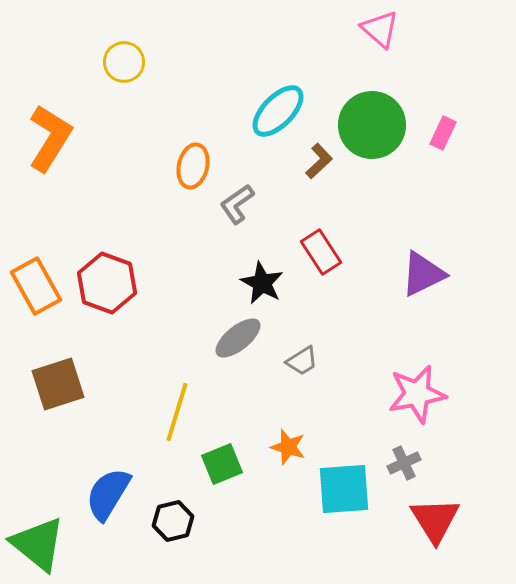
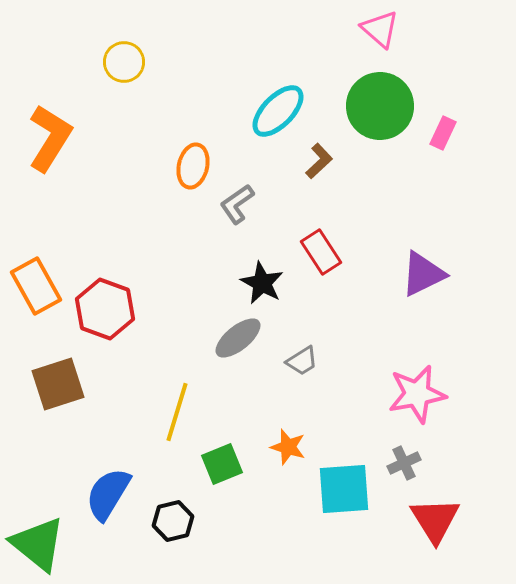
green circle: moved 8 px right, 19 px up
red hexagon: moved 2 px left, 26 px down
